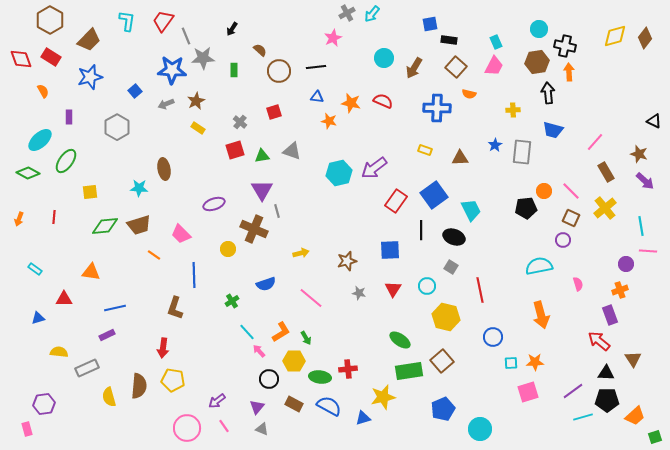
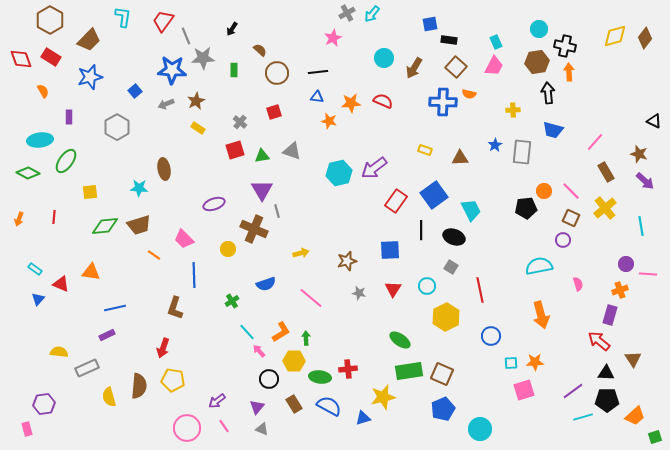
cyan L-shape at (127, 21): moved 4 px left, 4 px up
black line at (316, 67): moved 2 px right, 5 px down
brown circle at (279, 71): moved 2 px left, 2 px down
orange star at (351, 103): rotated 18 degrees counterclockwise
blue cross at (437, 108): moved 6 px right, 6 px up
cyan ellipse at (40, 140): rotated 35 degrees clockwise
pink trapezoid at (181, 234): moved 3 px right, 5 px down
pink line at (648, 251): moved 23 px down
red triangle at (64, 299): moved 3 px left, 15 px up; rotated 24 degrees clockwise
purple rectangle at (610, 315): rotated 36 degrees clockwise
yellow hexagon at (446, 317): rotated 20 degrees clockwise
blue triangle at (38, 318): moved 19 px up; rotated 32 degrees counterclockwise
blue circle at (493, 337): moved 2 px left, 1 px up
green arrow at (306, 338): rotated 152 degrees counterclockwise
red arrow at (163, 348): rotated 12 degrees clockwise
brown square at (442, 361): moved 13 px down; rotated 25 degrees counterclockwise
pink square at (528, 392): moved 4 px left, 2 px up
brown rectangle at (294, 404): rotated 30 degrees clockwise
